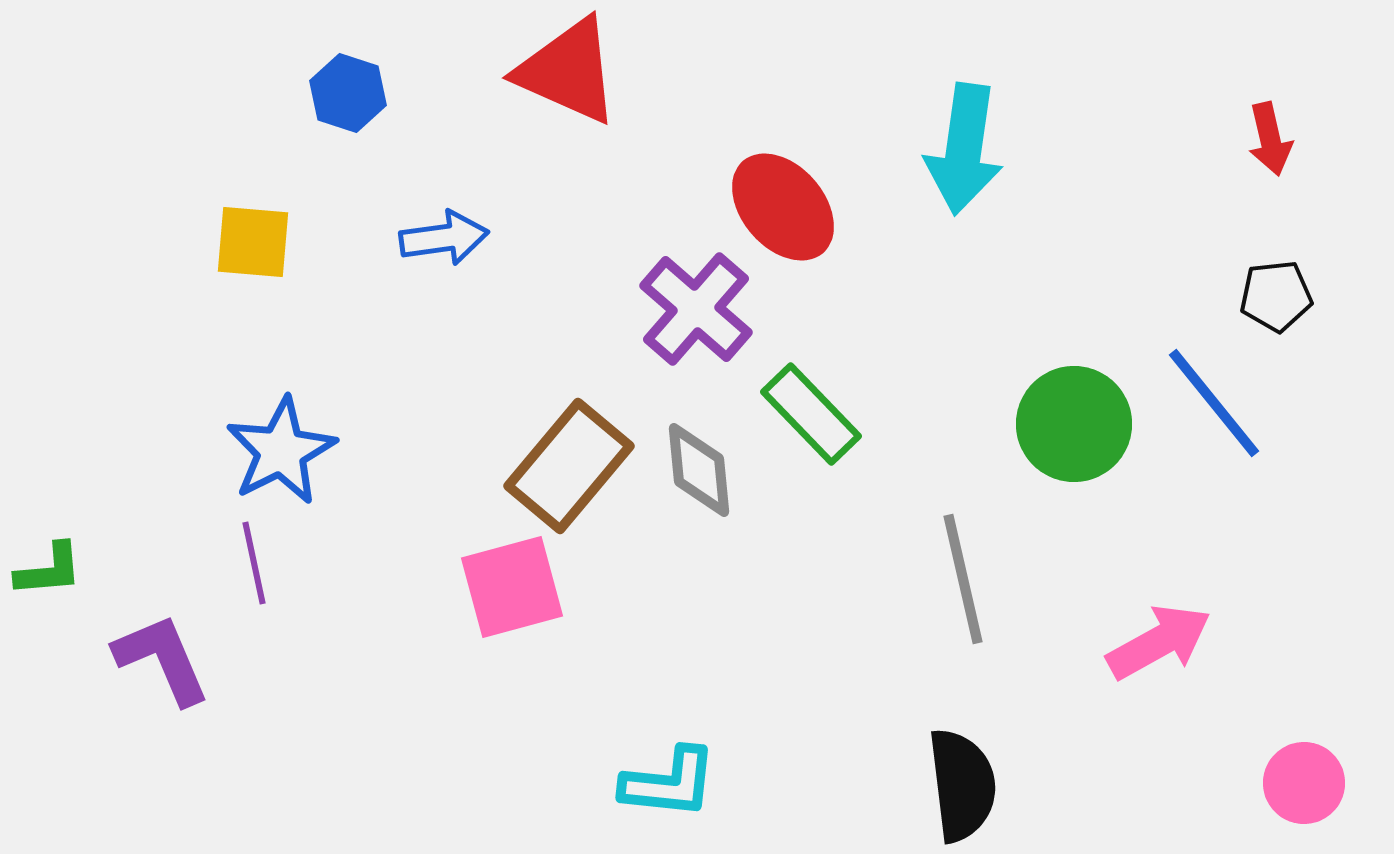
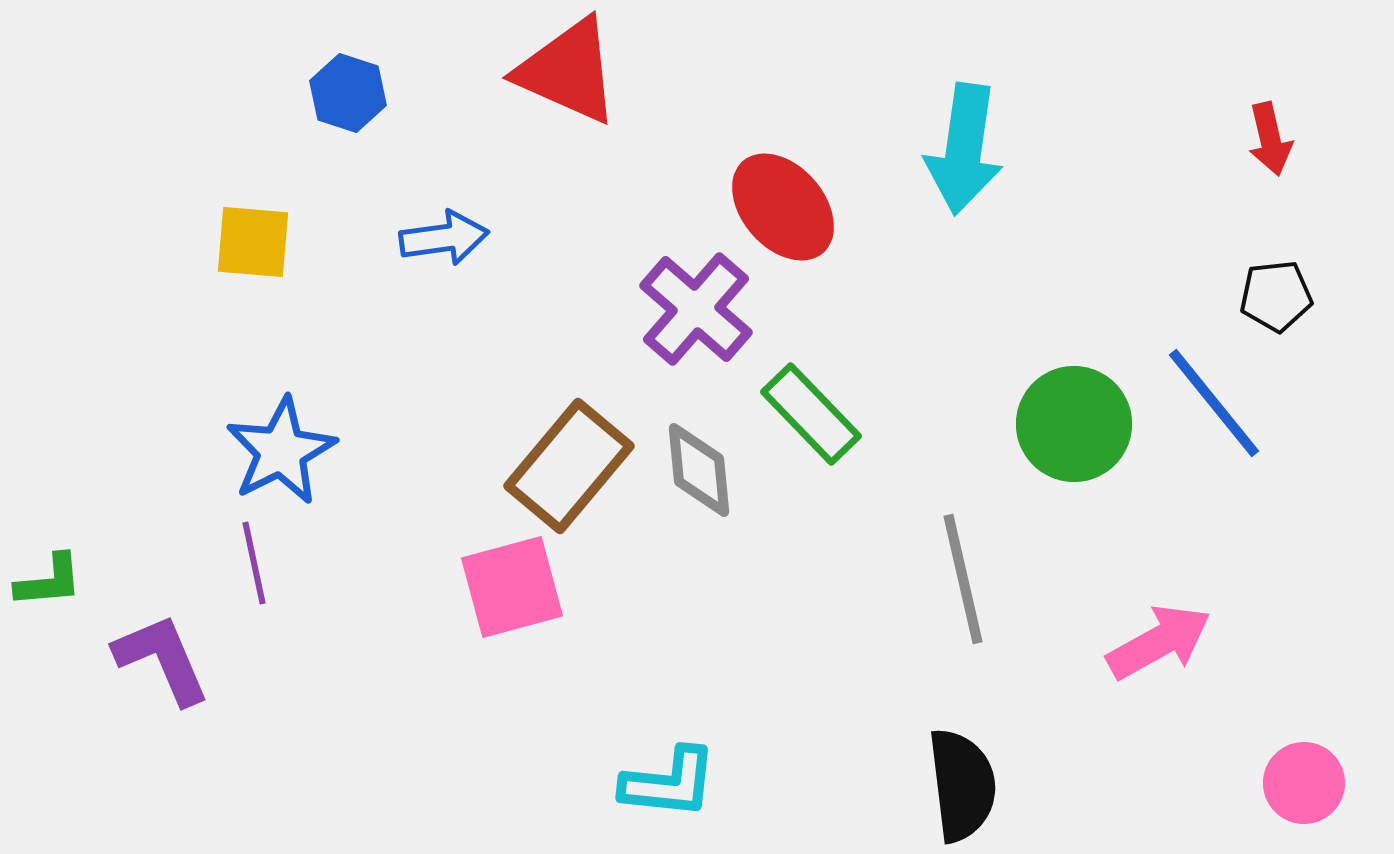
green L-shape: moved 11 px down
